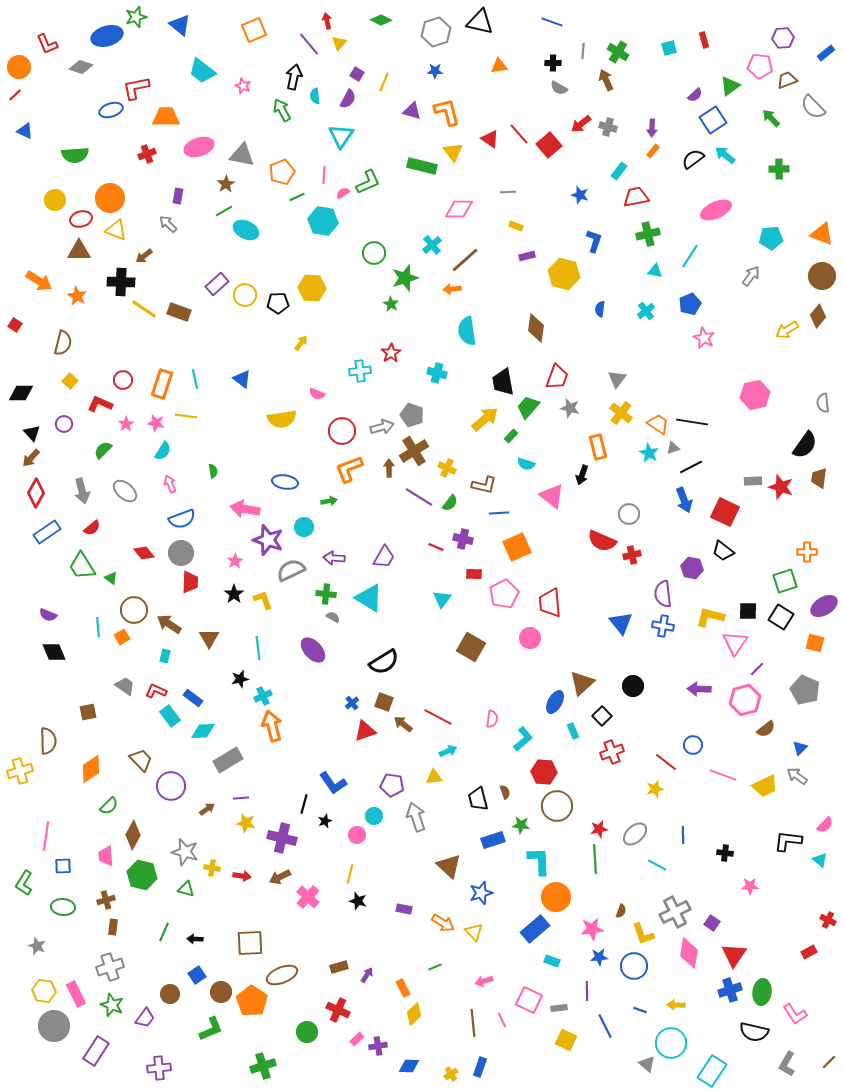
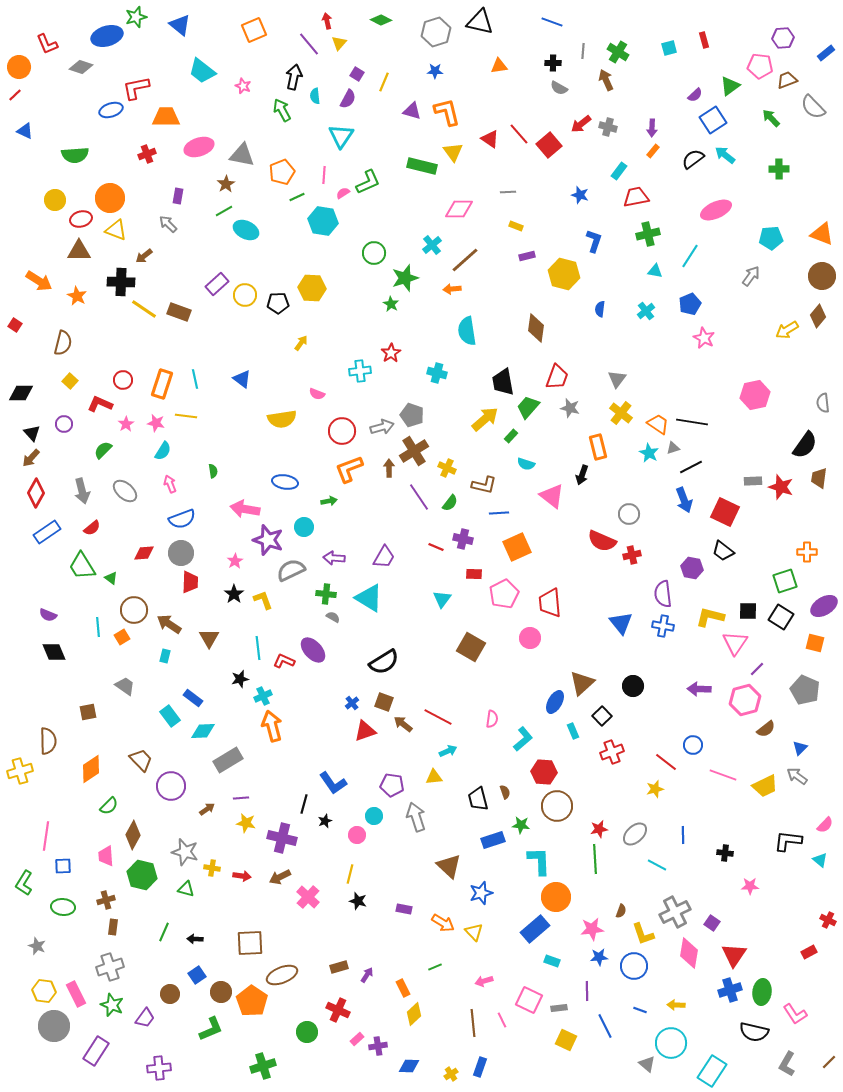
purple line at (419, 497): rotated 24 degrees clockwise
red diamond at (144, 553): rotated 55 degrees counterclockwise
red L-shape at (156, 691): moved 128 px right, 30 px up
